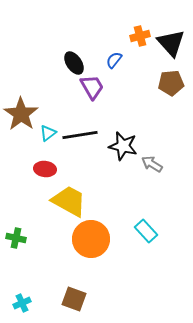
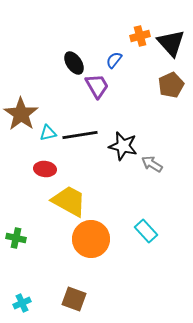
brown pentagon: moved 2 px down; rotated 20 degrees counterclockwise
purple trapezoid: moved 5 px right, 1 px up
cyan triangle: rotated 24 degrees clockwise
